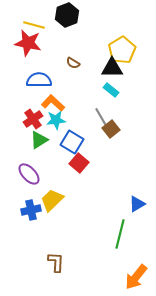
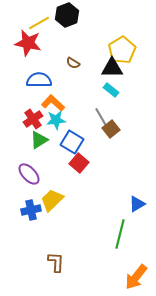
yellow line: moved 5 px right, 2 px up; rotated 45 degrees counterclockwise
